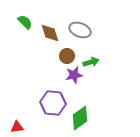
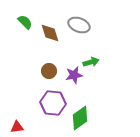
gray ellipse: moved 1 px left, 5 px up
brown circle: moved 18 px left, 15 px down
